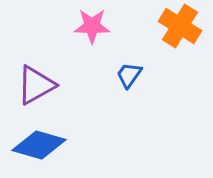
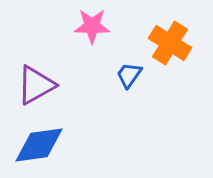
orange cross: moved 10 px left, 17 px down
blue diamond: rotated 24 degrees counterclockwise
